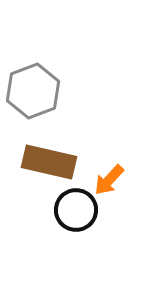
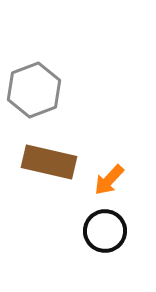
gray hexagon: moved 1 px right, 1 px up
black circle: moved 29 px right, 21 px down
